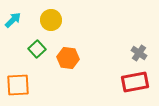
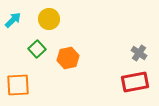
yellow circle: moved 2 px left, 1 px up
orange hexagon: rotated 20 degrees counterclockwise
